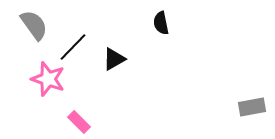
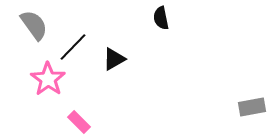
black semicircle: moved 5 px up
pink star: rotated 16 degrees clockwise
